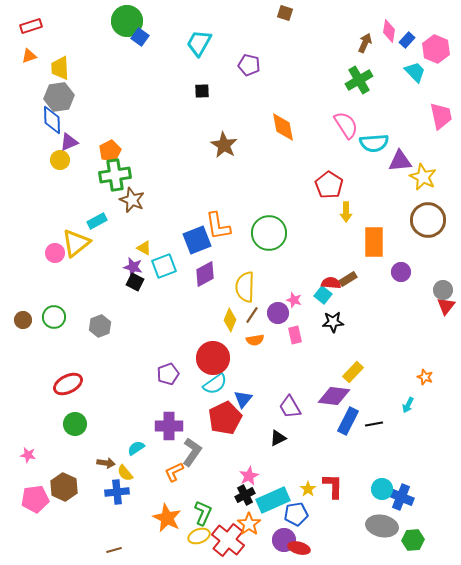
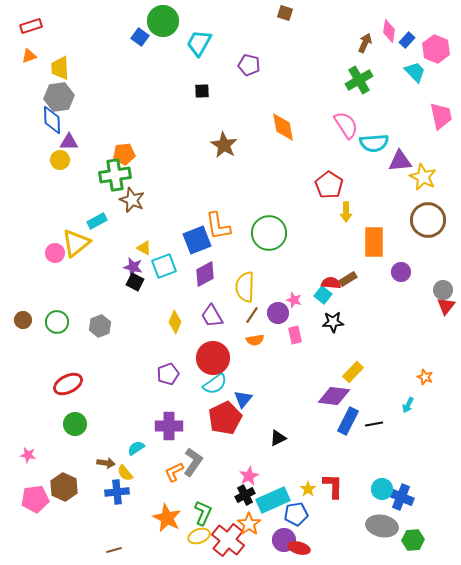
green circle at (127, 21): moved 36 px right
purple triangle at (69, 142): rotated 24 degrees clockwise
orange pentagon at (110, 151): moved 14 px right, 3 px down; rotated 20 degrees clockwise
green circle at (54, 317): moved 3 px right, 5 px down
yellow diamond at (230, 320): moved 55 px left, 2 px down
purple trapezoid at (290, 407): moved 78 px left, 91 px up
gray L-shape at (192, 452): moved 1 px right, 10 px down
